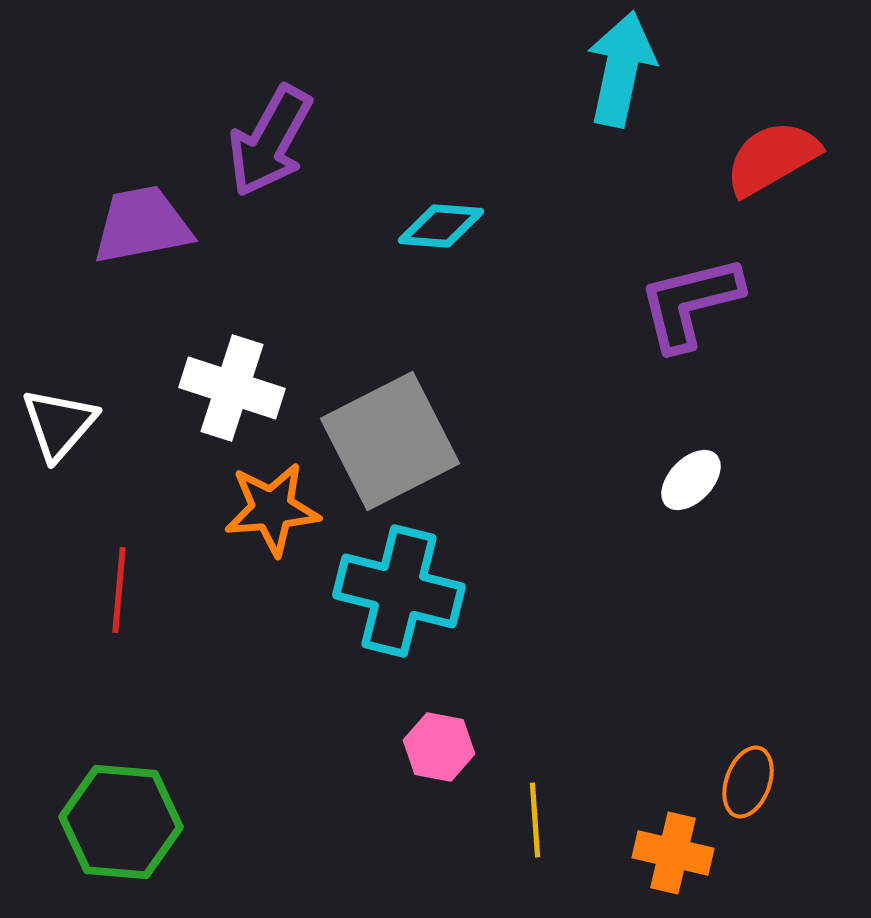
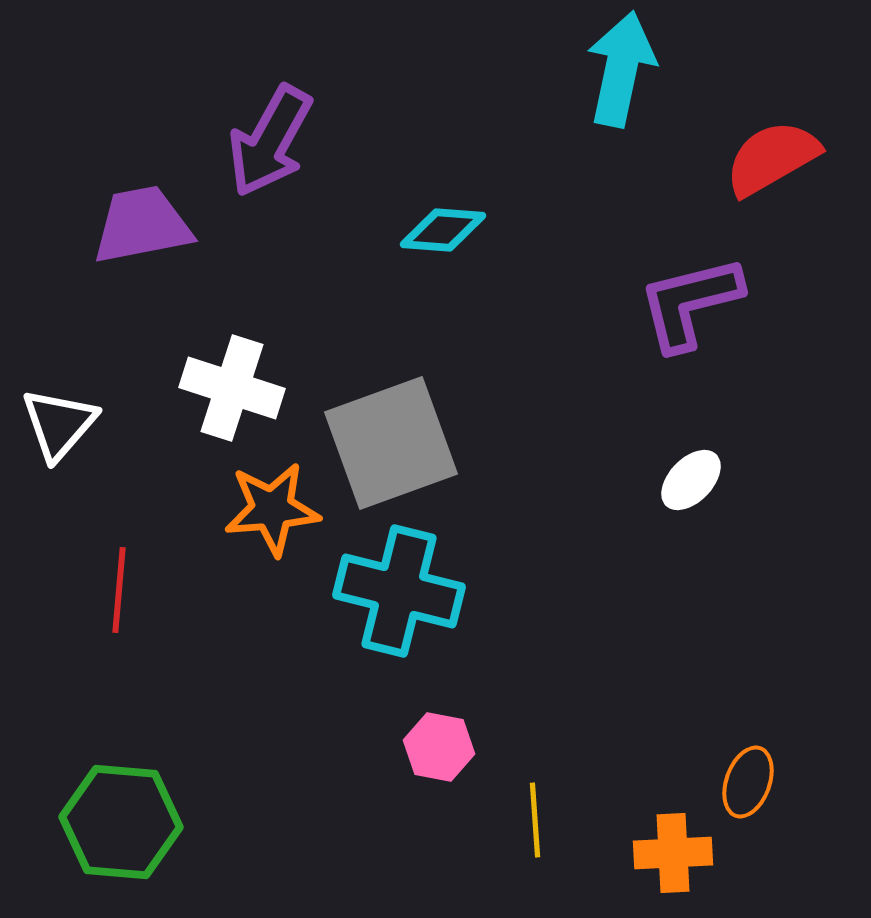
cyan diamond: moved 2 px right, 4 px down
gray square: moved 1 px right, 2 px down; rotated 7 degrees clockwise
orange cross: rotated 16 degrees counterclockwise
